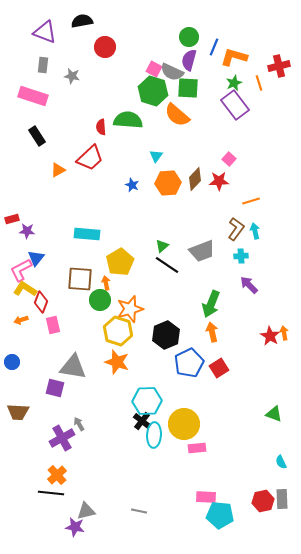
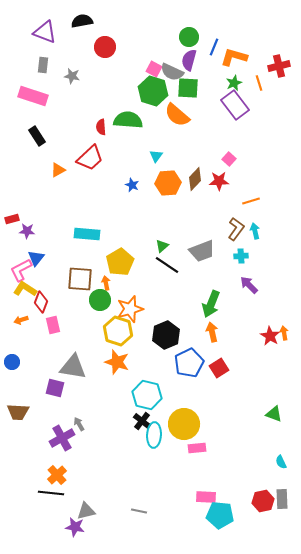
cyan hexagon at (147, 401): moved 6 px up; rotated 16 degrees clockwise
